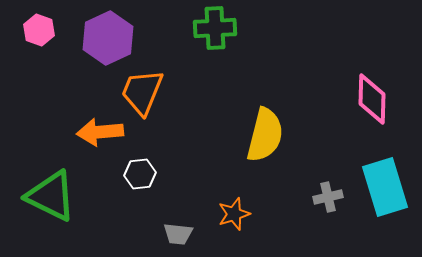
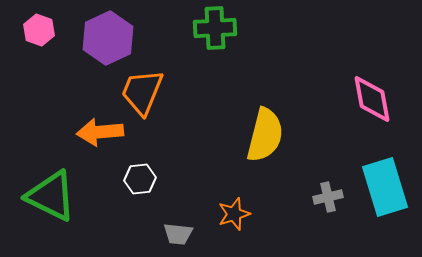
pink diamond: rotated 12 degrees counterclockwise
white hexagon: moved 5 px down
